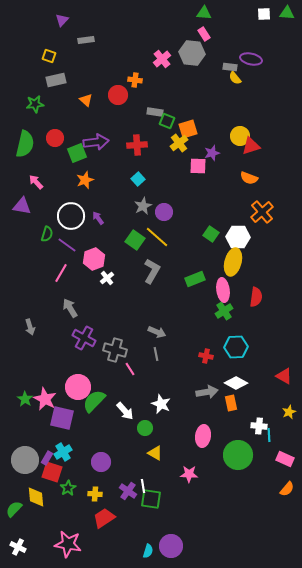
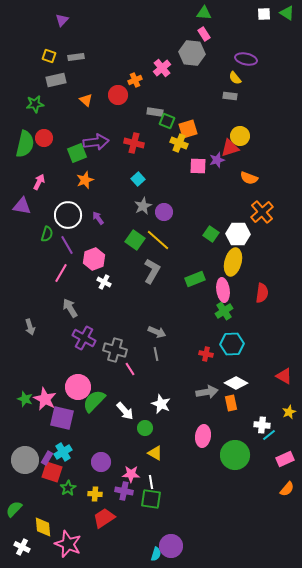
green triangle at (287, 13): rotated 28 degrees clockwise
gray rectangle at (86, 40): moved 10 px left, 17 px down
pink cross at (162, 59): moved 9 px down
purple ellipse at (251, 59): moved 5 px left
gray rectangle at (230, 67): moved 29 px down
orange cross at (135, 80): rotated 32 degrees counterclockwise
red circle at (55, 138): moved 11 px left
yellow cross at (179, 143): rotated 30 degrees counterclockwise
red cross at (137, 145): moved 3 px left, 2 px up; rotated 18 degrees clockwise
red triangle at (251, 146): moved 21 px left, 2 px down
purple star at (212, 153): moved 5 px right, 7 px down
pink arrow at (36, 182): moved 3 px right; rotated 70 degrees clockwise
white circle at (71, 216): moved 3 px left, 1 px up
yellow line at (157, 237): moved 1 px right, 3 px down
white hexagon at (238, 237): moved 3 px up
purple line at (67, 245): rotated 24 degrees clockwise
white cross at (107, 278): moved 3 px left, 4 px down; rotated 24 degrees counterclockwise
red semicircle at (256, 297): moved 6 px right, 4 px up
cyan hexagon at (236, 347): moved 4 px left, 3 px up
red cross at (206, 356): moved 2 px up
green star at (25, 399): rotated 14 degrees counterclockwise
white cross at (259, 426): moved 3 px right, 1 px up
cyan line at (269, 435): rotated 56 degrees clockwise
green circle at (238, 455): moved 3 px left
pink rectangle at (285, 459): rotated 48 degrees counterclockwise
pink star at (189, 474): moved 58 px left
white line at (143, 486): moved 8 px right, 4 px up
purple cross at (128, 491): moved 4 px left; rotated 24 degrees counterclockwise
yellow diamond at (36, 497): moved 7 px right, 30 px down
pink star at (68, 544): rotated 12 degrees clockwise
white cross at (18, 547): moved 4 px right
cyan semicircle at (148, 551): moved 8 px right, 3 px down
